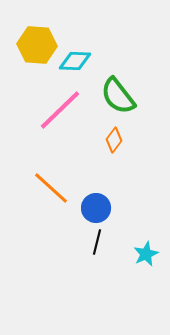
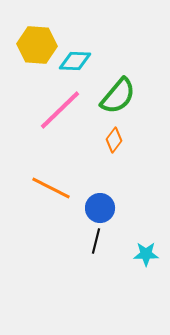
green semicircle: rotated 102 degrees counterclockwise
orange line: rotated 15 degrees counterclockwise
blue circle: moved 4 px right
black line: moved 1 px left, 1 px up
cyan star: rotated 25 degrees clockwise
